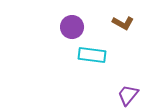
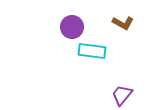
cyan rectangle: moved 4 px up
purple trapezoid: moved 6 px left
